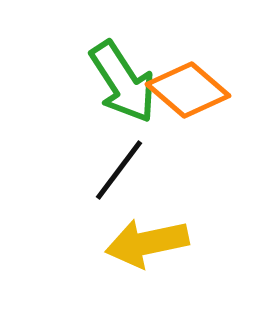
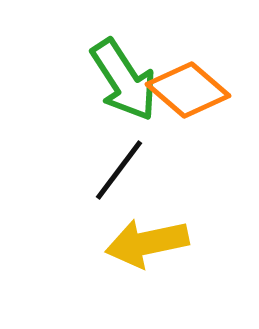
green arrow: moved 1 px right, 2 px up
